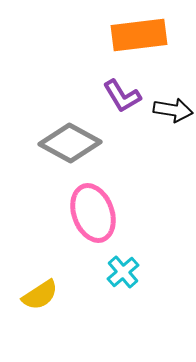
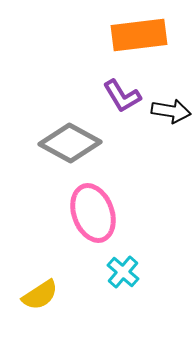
black arrow: moved 2 px left, 1 px down
cyan cross: rotated 8 degrees counterclockwise
